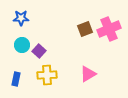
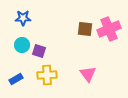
blue star: moved 2 px right
brown square: rotated 28 degrees clockwise
purple square: rotated 24 degrees counterclockwise
pink triangle: rotated 36 degrees counterclockwise
blue rectangle: rotated 48 degrees clockwise
